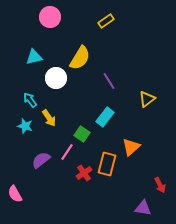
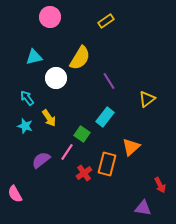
cyan arrow: moved 3 px left, 2 px up
